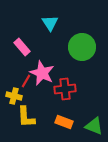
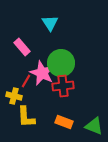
green circle: moved 21 px left, 16 px down
red cross: moved 2 px left, 3 px up
